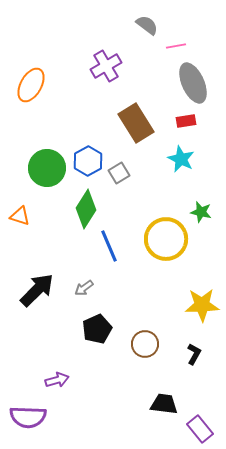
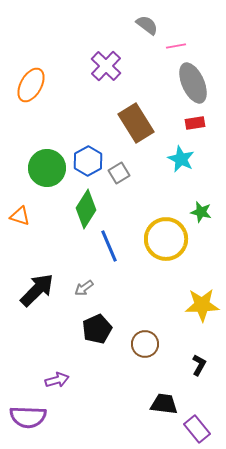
purple cross: rotated 16 degrees counterclockwise
red rectangle: moved 9 px right, 2 px down
black L-shape: moved 5 px right, 11 px down
purple rectangle: moved 3 px left
